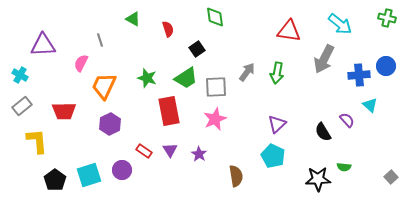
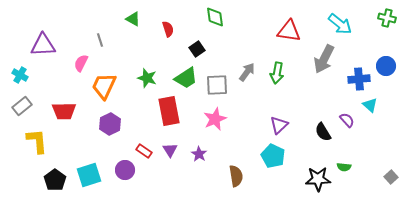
blue cross at (359, 75): moved 4 px down
gray square at (216, 87): moved 1 px right, 2 px up
purple triangle at (277, 124): moved 2 px right, 1 px down
purple circle at (122, 170): moved 3 px right
